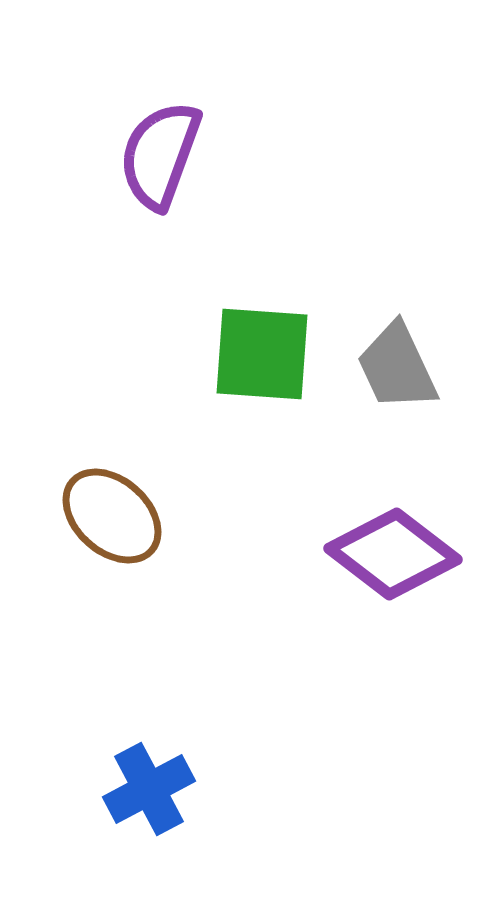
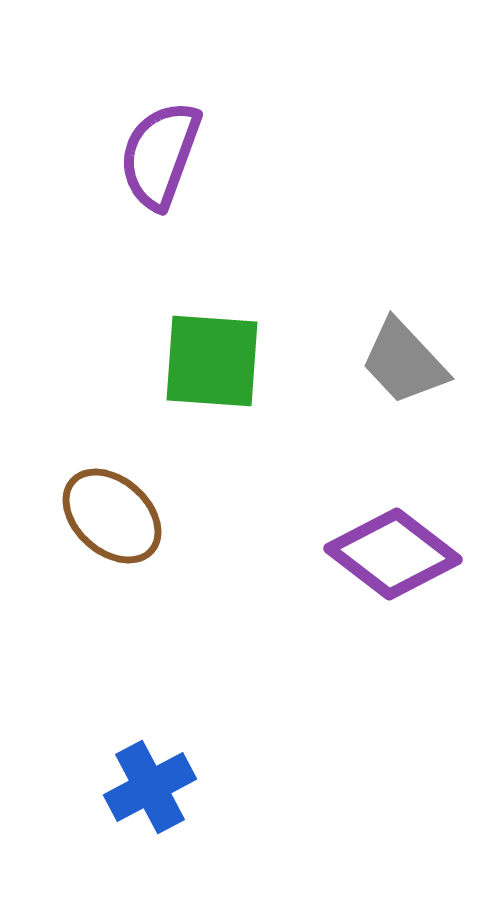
green square: moved 50 px left, 7 px down
gray trapezoid: moved 7 px right, 5 px up; rotated 18 degrees counterclockwise
blue cross: moved 1 px right, 2 px up
